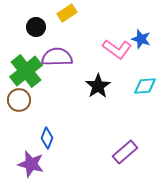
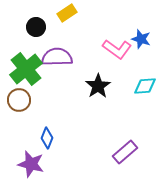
green cross: moved 2 px up
